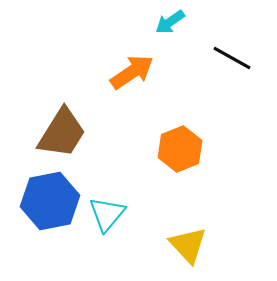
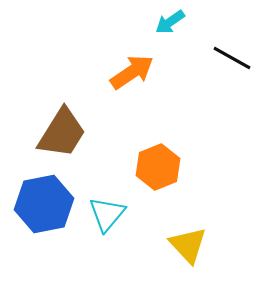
orange hexagon: moved 22 px left, 18 px down
blue hexagon: moved 6 px left, 3 px down
